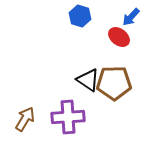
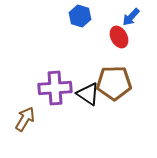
red ellipse: rotated 25 degrees clockwise
black triangle: moved 14 px down
purple cross: moved 13 px left, 29 px up
